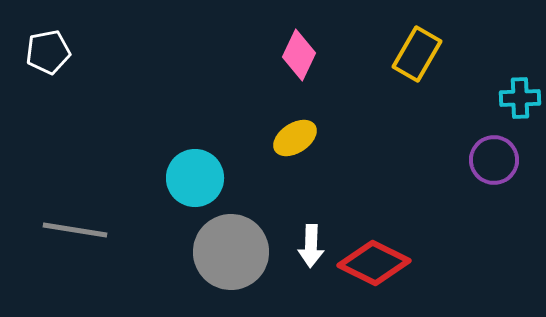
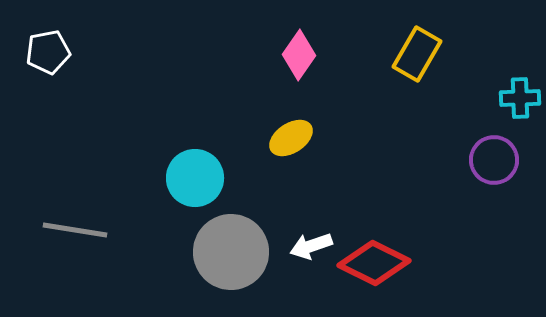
pink diamond: rotated 9 degrees clockwise
yellow ellipse: moved 4 px left
white arrow: rotated 69 degrees clockwise
